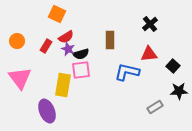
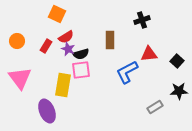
black cross: moved 8 px left, 4 px up; rotated 21 degrees clockwise
black square: moved 4 px right, 5 px up
blue L-shape: rotated 40 degrees counterclockwise
